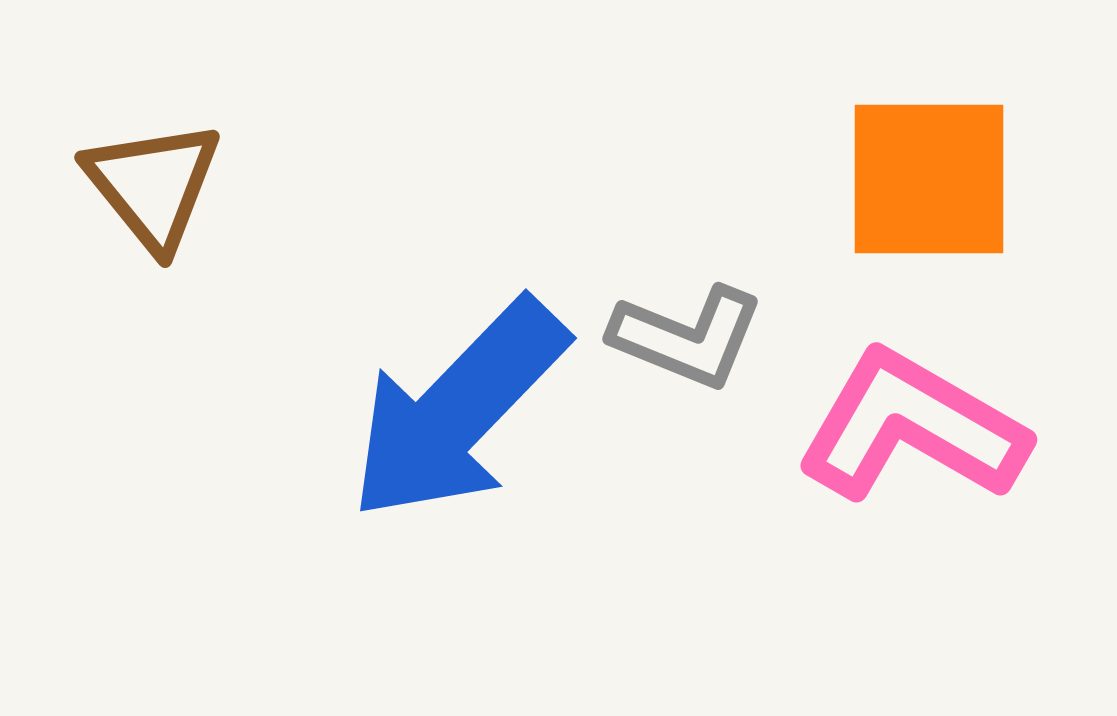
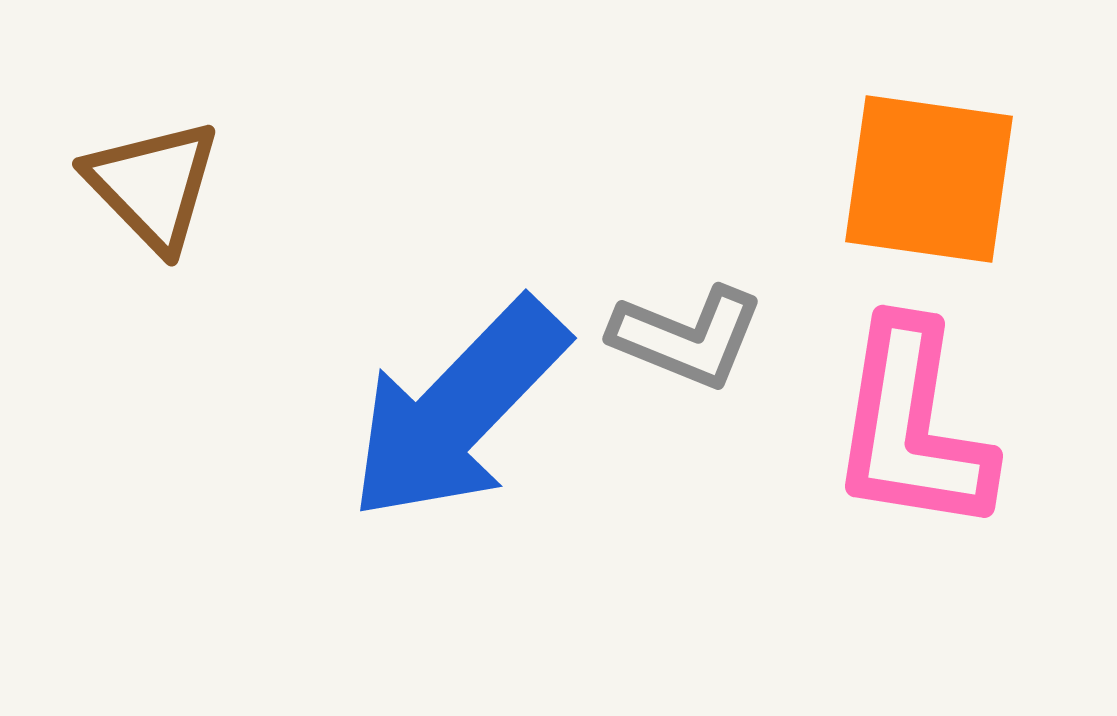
orange square: rotated 8 degrees clockwise
brown triangle: rotated 5 degrees counterclockwise
pink L-shape: rotated 111 degrees counterclockwise
